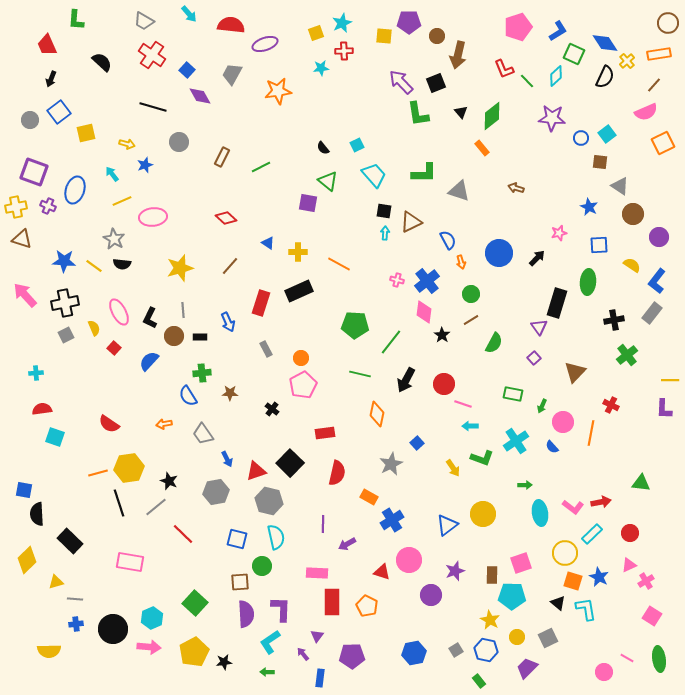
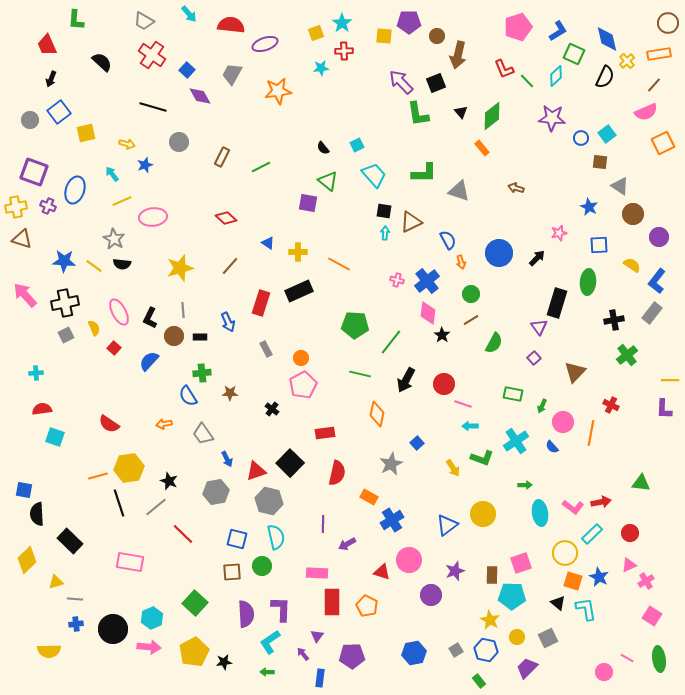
cyan star at (342, 23): rotated 12 degrees counterclockwise
blue diamond at (605, 43): moved 2 px right, 4 px up; rotated 20 degrees clockwise
pink diamond at (424, 312): moved 4 px right, 1 px down
orange line at (98, 473): moved 3 px down
brown square at (240, 582): moved 8 px left, 10 px up
